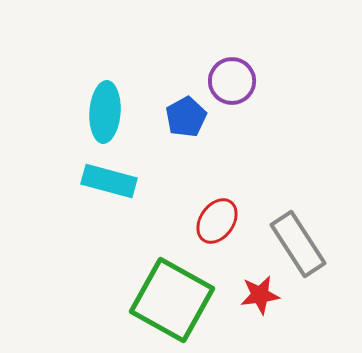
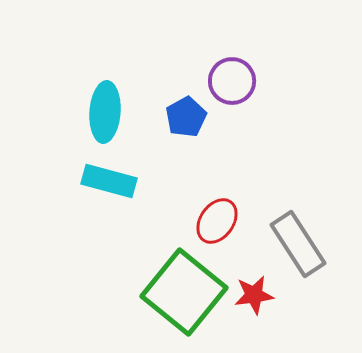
red star: moved 6 px left
green square: moved 12 px right, 8 px up; rotated 10 degrees clockwise
